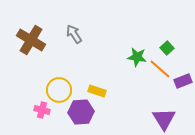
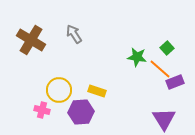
purple rectangle: moved 8 px left, 1 px down
